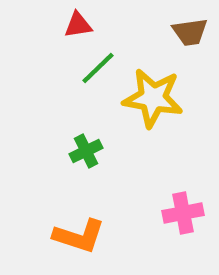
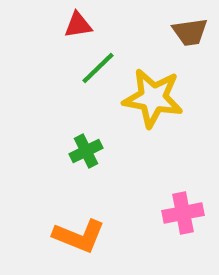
orange L-shape: rotated 4 degrees clockwise
